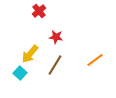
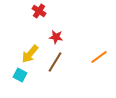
red cross: rotated 16 degrees counterclockwise
orange line: moved 4 px right, 3 px up
brown line: moved 3 px up
cyan square: moved 2 px down; rotated 16 degrees counterclockwise
